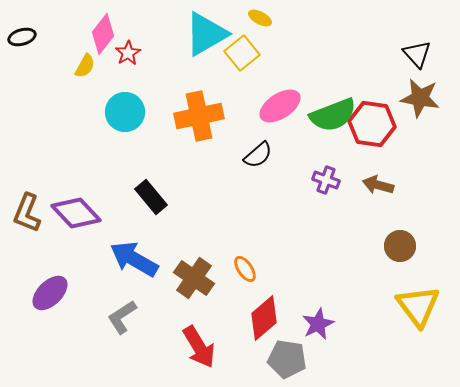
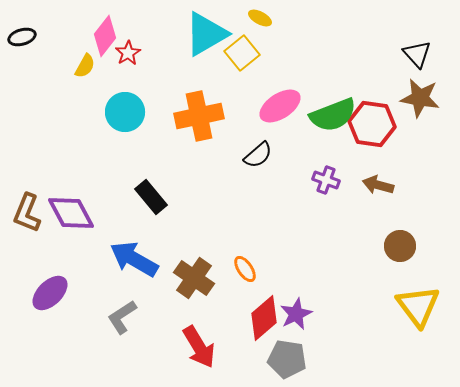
pink diamond: moved 2 px right, 2 px down
purple diamond: moved 5 px left; rotated 15 degrees clockwise
purple star: moved 22 px left, 10 px up
